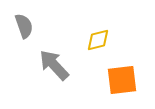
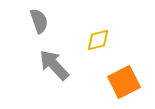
gray semicircle: moved 15 px right, 5 px up
orange square: moved 2 px right, 2 px down; rotated 20 degrees counterclockwise
